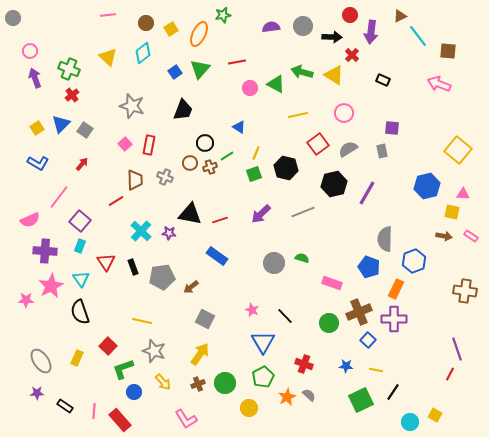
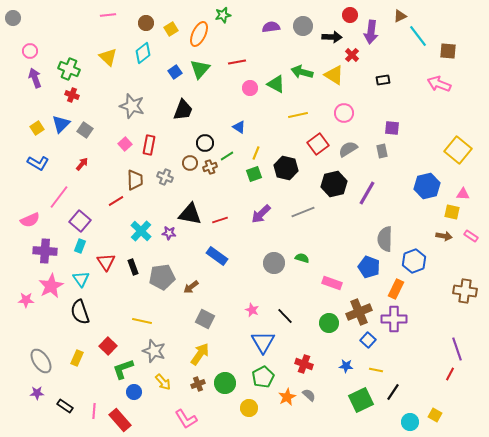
black rectangle at (383, 80): rotated 32 degrees counterclockwise
red cross at (72, 95): rotated 32 degrees counterclockwise
